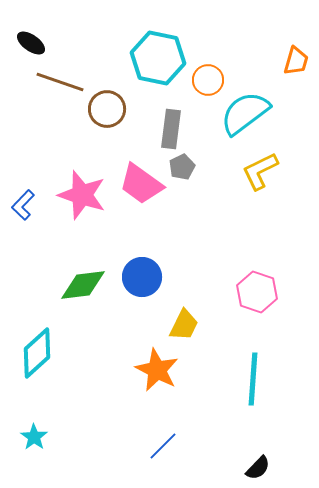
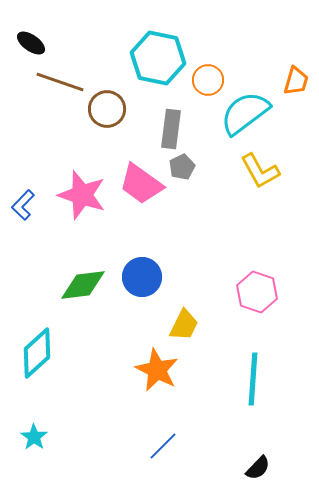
orange trapezoid: moved 20 px down
yellow L-shape: rotated 93 degrees counterclockwise
